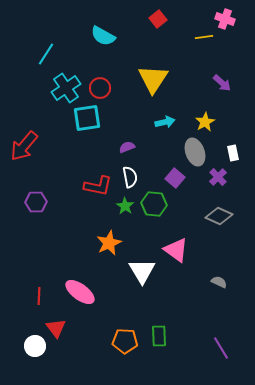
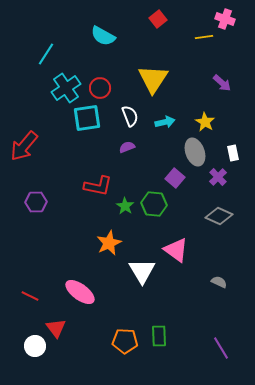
yellow star: rotated 12 degrees counterclockwise
white semicircle: moved 61 px up; rotated 10 degrees counterclockwise
red line: moved 9 px left; rotated 66 degrees counterclockwise
